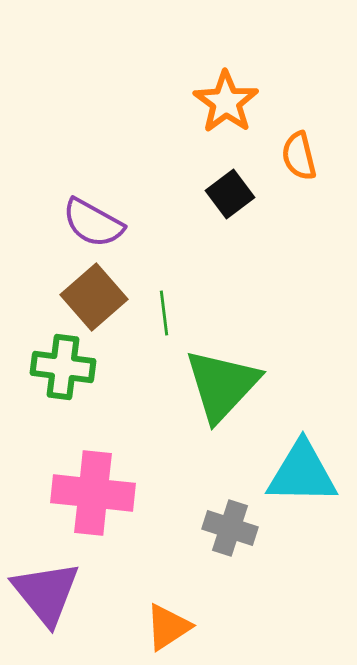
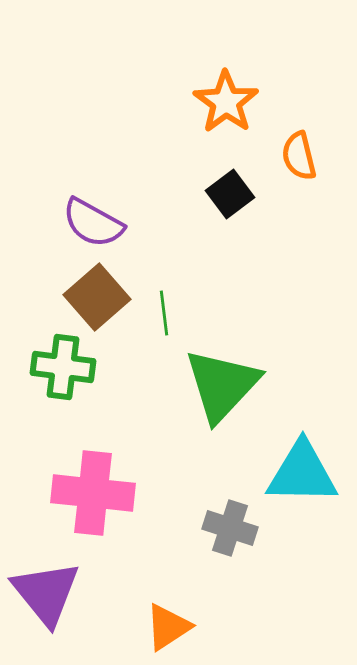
brown square: moved 3 px right
